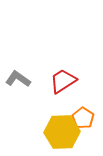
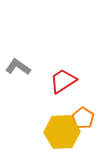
gray L-shape: moved 12 px up
